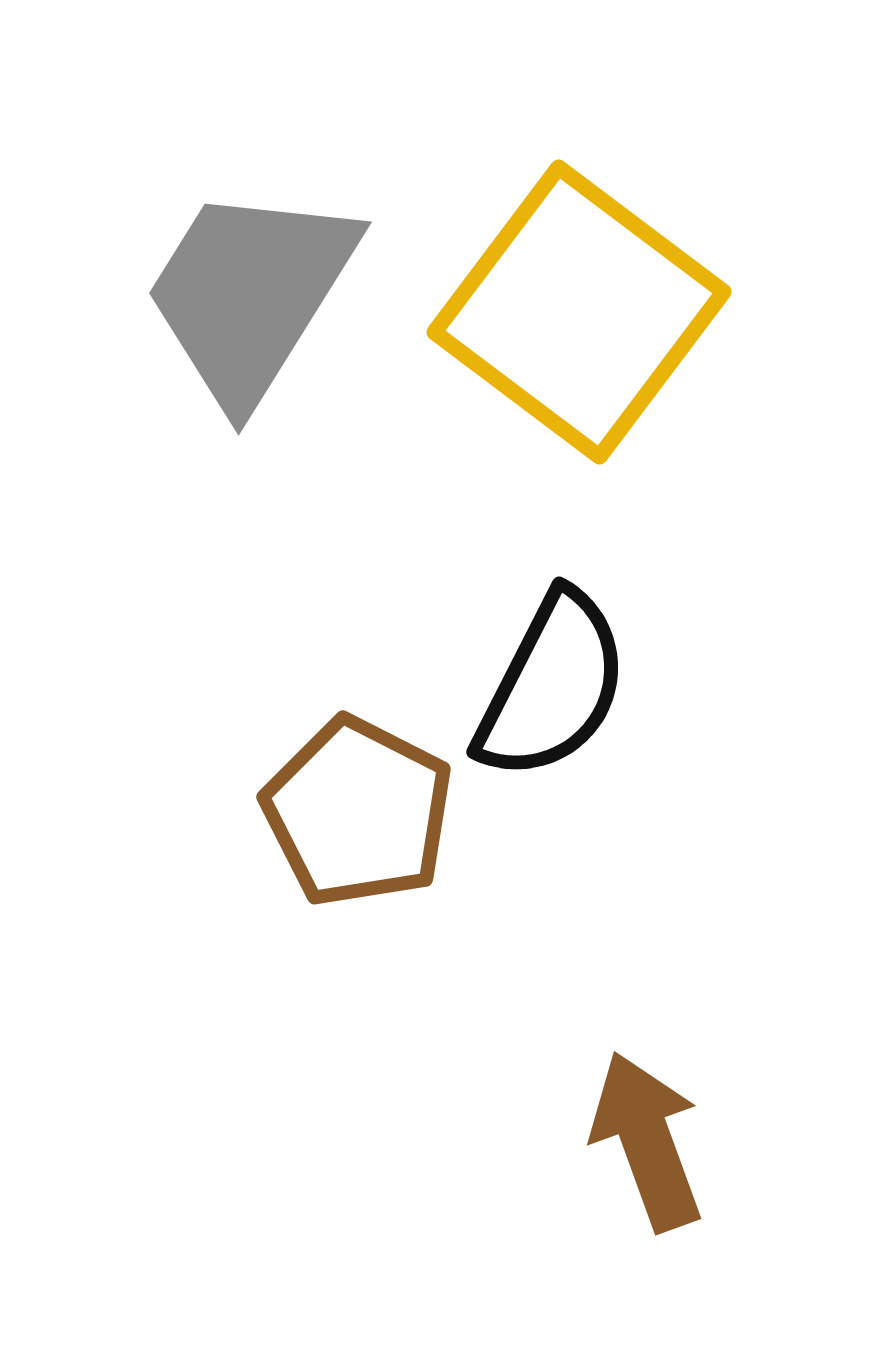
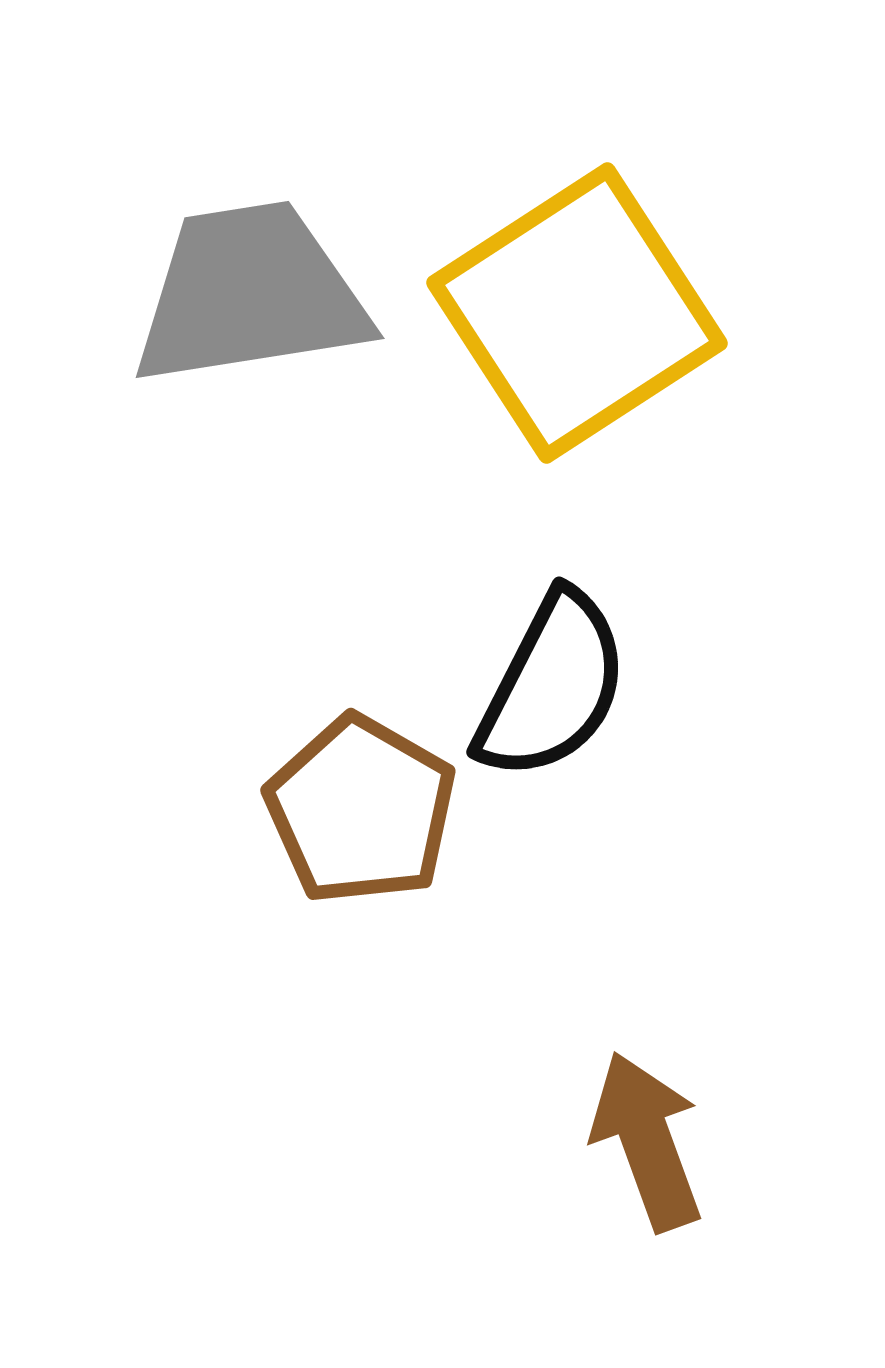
gray trapezoid: rotated 49 degrees clockwise
yellow square: moved 2 px left, 1 px down; rotated 20 degrees clockwise
brown pentagon: moved 3 px right, 2 px up; rotated 3 degrees clockwise
